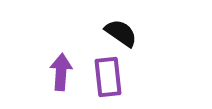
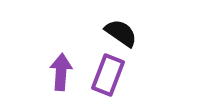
purple rectangle: moved 2 px up; rotated 27 degrees clockwise
